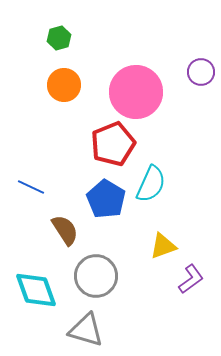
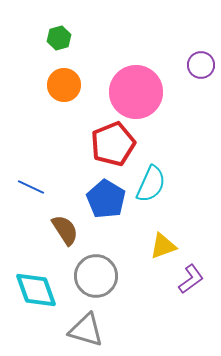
purple circle: moved 7 px up
